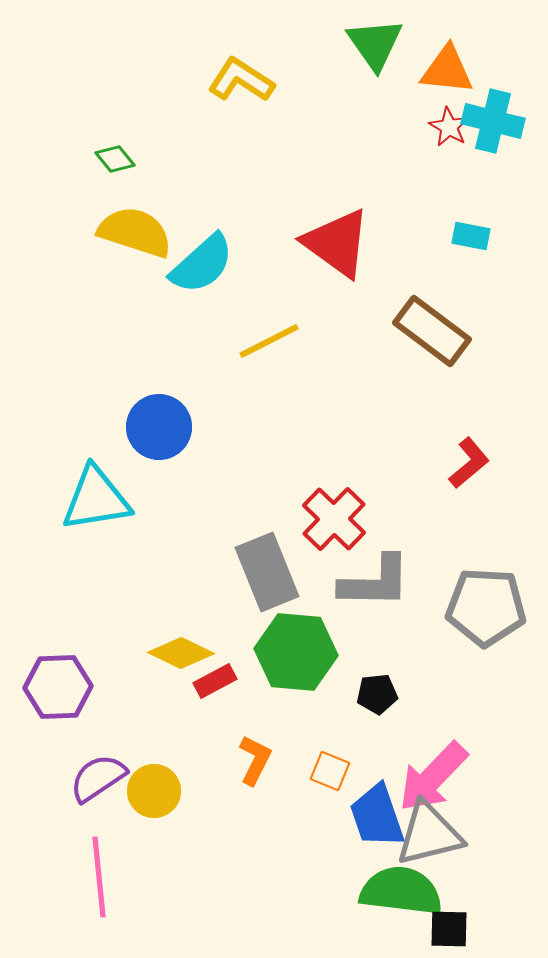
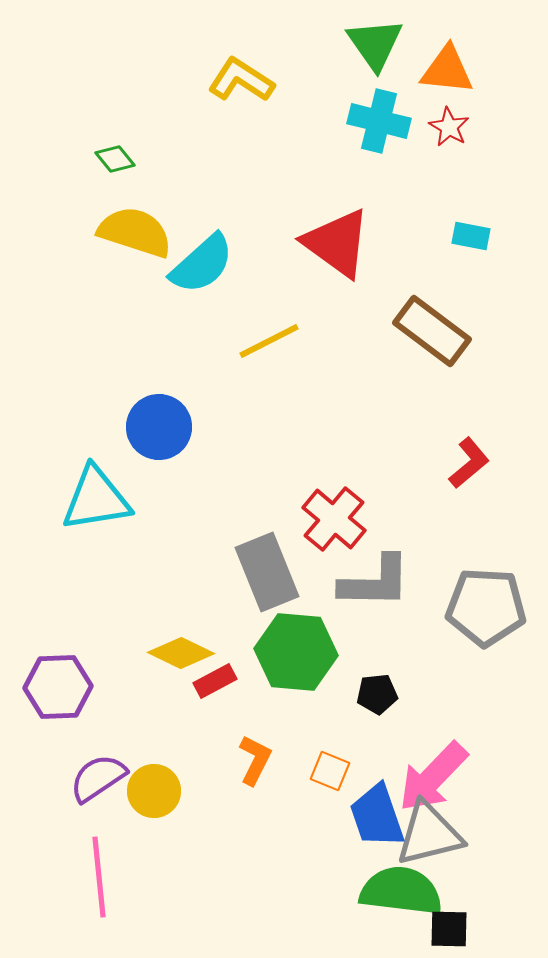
cyan cross: moved 114 px left
red cross: rotated 4 degrees counterclockwise
